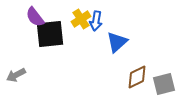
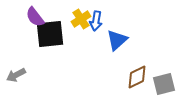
blue triangle: moved 2 px up
